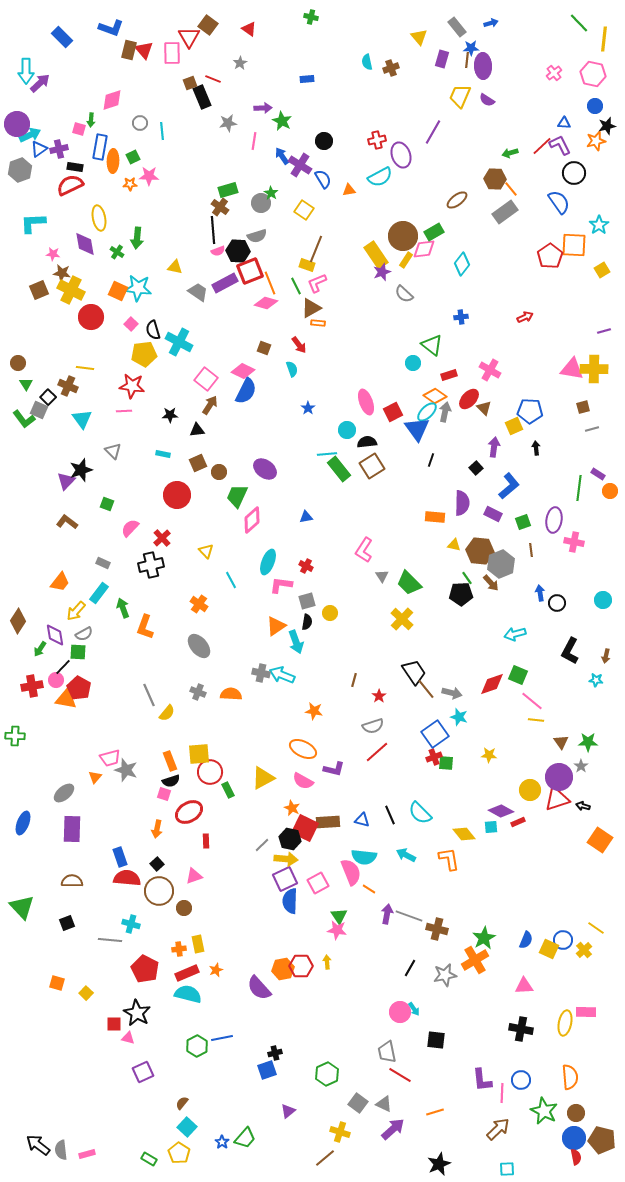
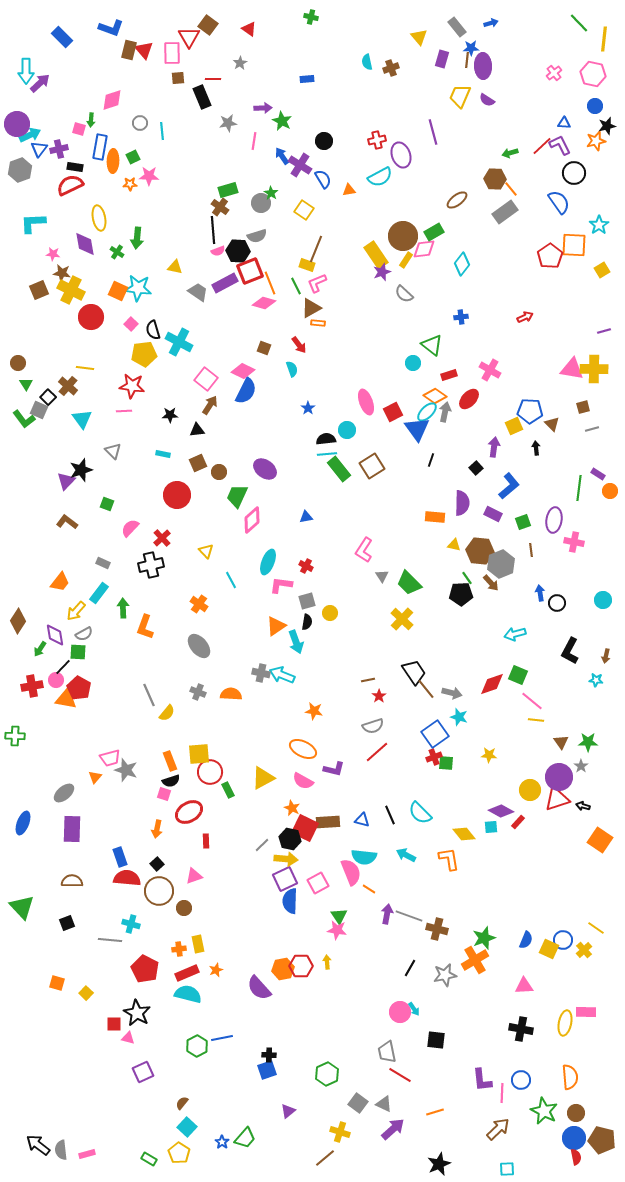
red line at (213, 79): rotated 21 degrees counterclockwise
brown square at (190, 83): moved 12 px left, 5 px up; rotated 16 degrees clockwise
purple line at (433, 132): rotated 45 degrees counterclockwise
blue triangle at (39, 149): rotated 18 degrees counterclockwise
pink diamond at (266, 303): moved 2 px left
brown cross at (68, 386): rotated 18 degrees clockwise
brown triangle at (484, 408): moved 68 px right, 16 px down
black semicircle at (367, 442): moved 41 px left, 3 px up
green arrow at (123, 608): rotated 18 degrees clockwise
brown line at (354, 680): moved 14 px right; rotated 64 degrees clockwise
red rectangle at (518, 822): rotated 24 degrees counterclockwise
green star at (484, 938): rotated 10 degrees clockwise
black cross at (275, 1053): moved 6 px left, 2 px down; rotated 16 degrees clockwise
